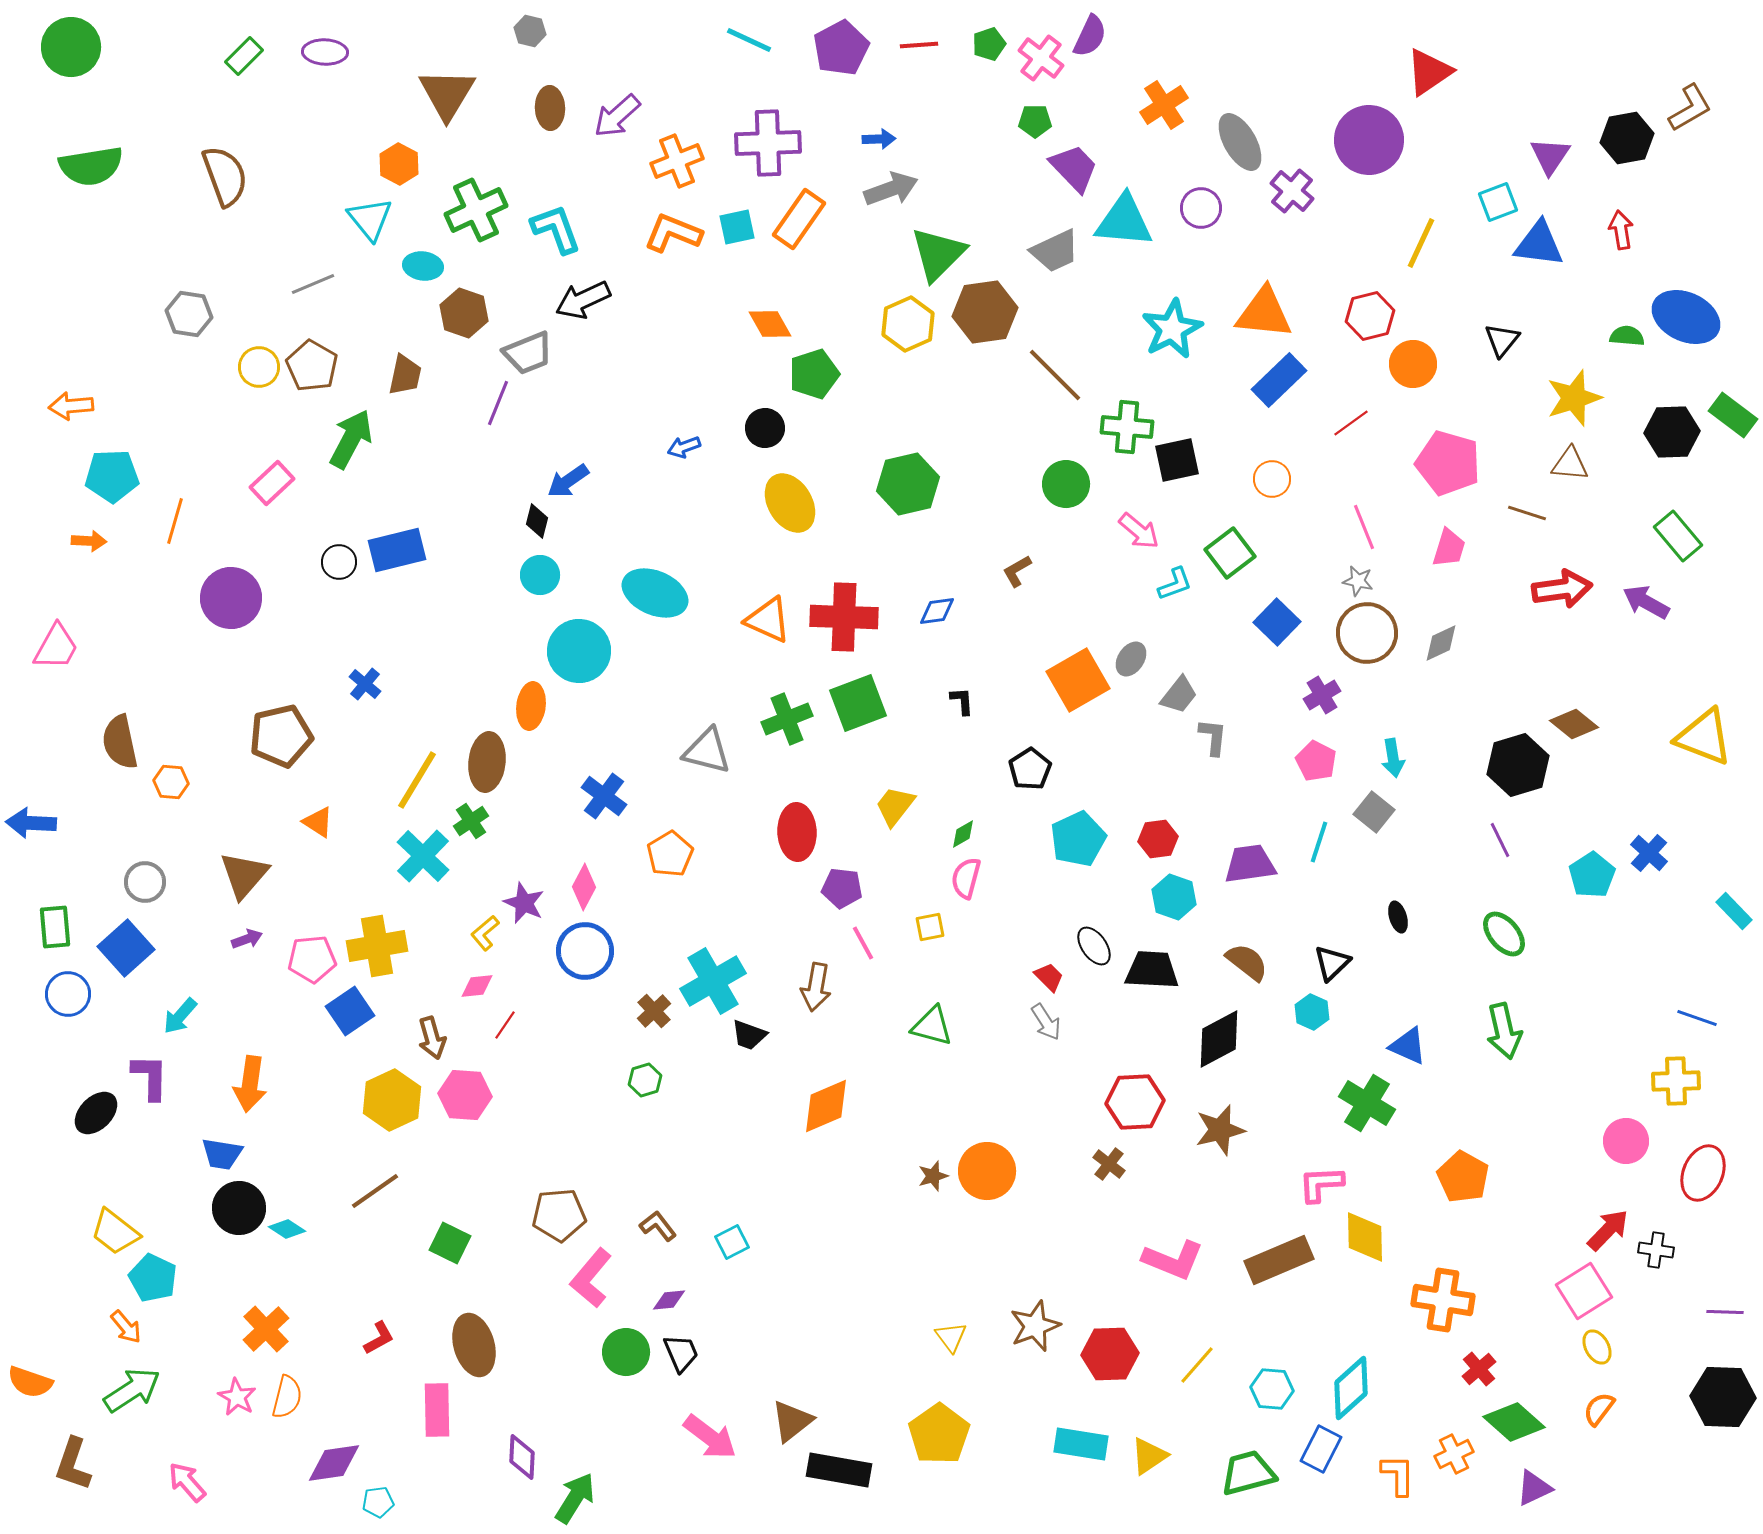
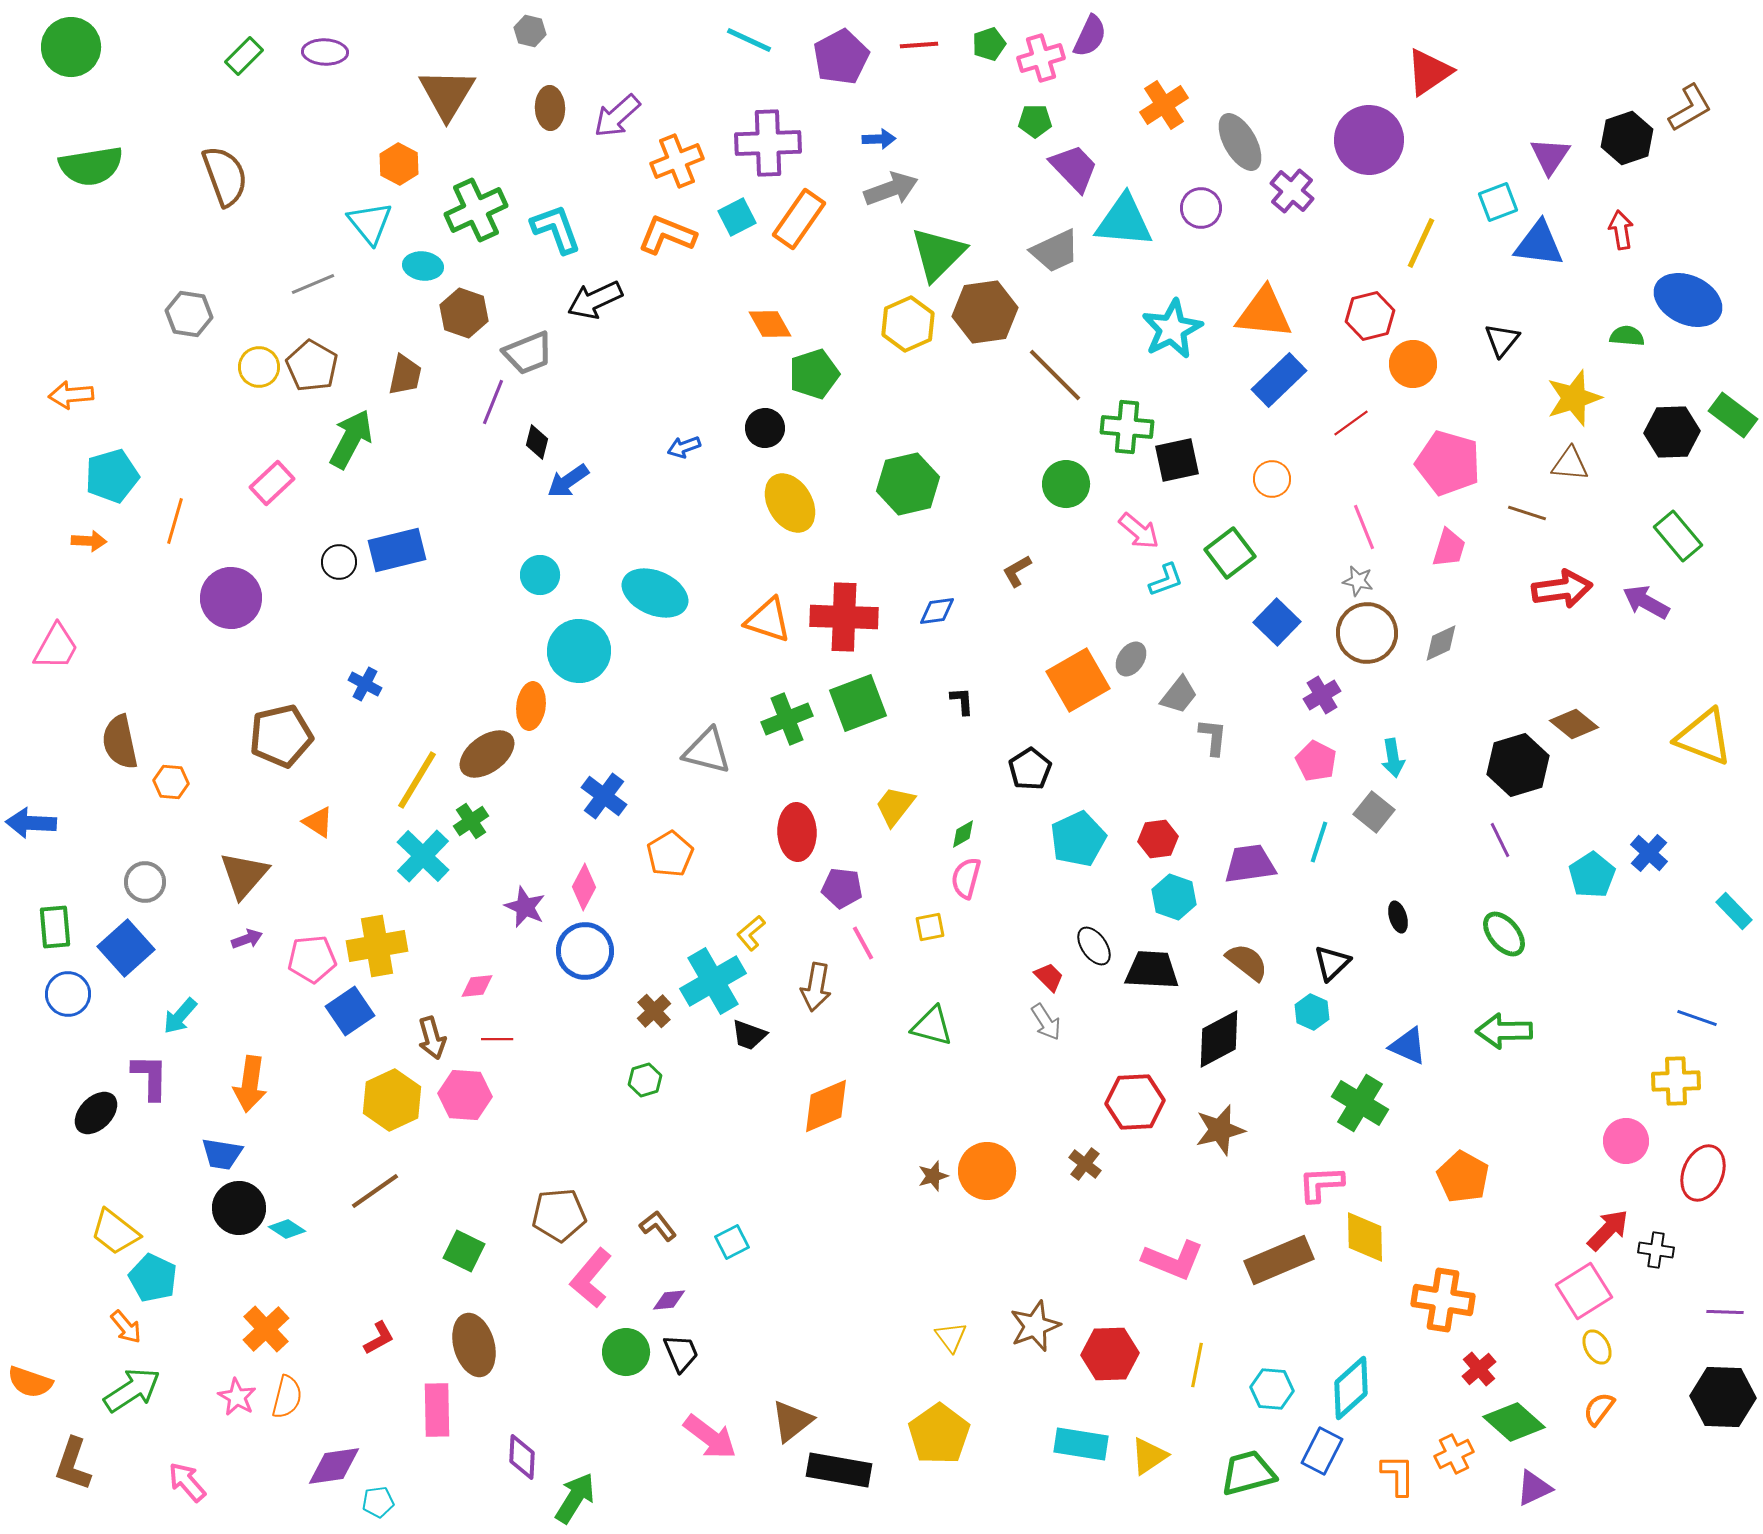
purple pentagon at (841, 48): moved 9 px down
pink cross at (1041, 58): rotated 36 degrees clockwise
black hexagon at (1627, 138): rotated 9 degrees counterclockwise
cyan triangle at (370, 219): moved 4 px down
cyan square at (737, 227): moved 10 px up; rotated 15 degrees counterclockwise
orange L-shape at (673, 233): moved 6 px left, 2 px down
black arrow at (583, 300): moved 12 px right
blue ellipse at (1686, 317): moved 2 px right, 17 px up
purple line at (498, 403): moved 5 px left, 1 px up
orange arrow at (71, 406): moved 11 px up
cyan pentagon at (112, 476): rotated 14 degrees counterclockwise
black diamond at (537, 521): moved 79 px up
cyan L-shape at (1175, 584): moved 9 px left, 4 px up
orange triangle at (768, 620): rotated 6 degrees counterclockwise
blue cross at (365, 684): rotated 12 degrees counterclockwise
brown ellipse at (487, 762): moved 8 px up; rotated 48 degrees clockwise
purple star at (524, 903): moved 1 px right, 4 px down
yellow L-shape at (485, 933): moved 266 px right
red line at (505, 1025): moved 8 px left, 14 px down; rotated 56 degrees clockwise
green arrow at (1504, 1031): rotated 102 degrees clockwise
green cross at (1367, 1103): moved 7 px left
brown cross at (1109, 1164): moved 24 px left
green square at (450, 1243): moved 14 px right, 8 px down
yellow line at (1197, 1365): rotated 30 degrees counterclockwise
blue rectangle at (1321, 1449): moved 1 px right, 2 px down
purple diamond at (334, 1463): moved 3 px down
